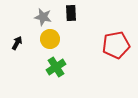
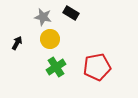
black rectangle: rotated 56 degrees counterclockwise
red pentagon: moved 19 px left, 22 px down
